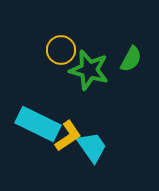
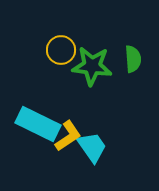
green semicircle: moved 2 px right; rotated 32 degrees counterclockwise
green star: moved 3 px right, 4 px up; rotated 9 degrees counterclockwise
